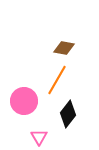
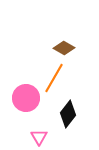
brown diamond: rotated 20 degrees clockwise
orange line: moved 3 px left, 2 px up
pink circle: moved 2 px right, 3 px up
